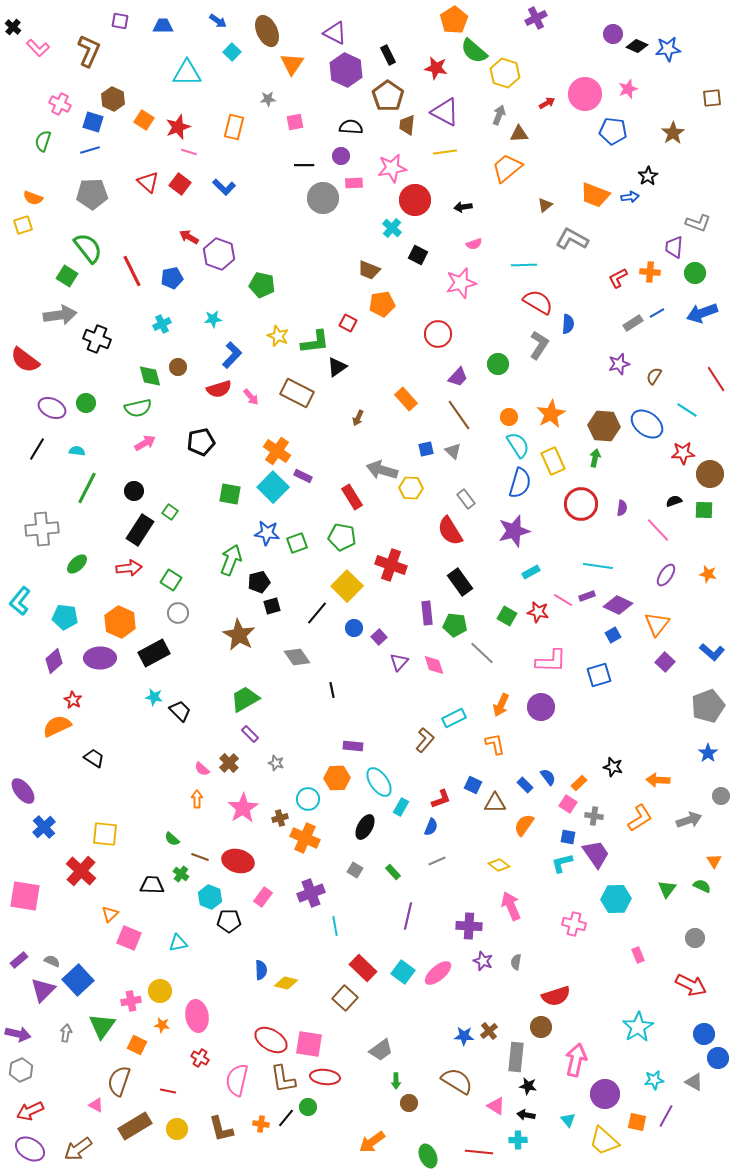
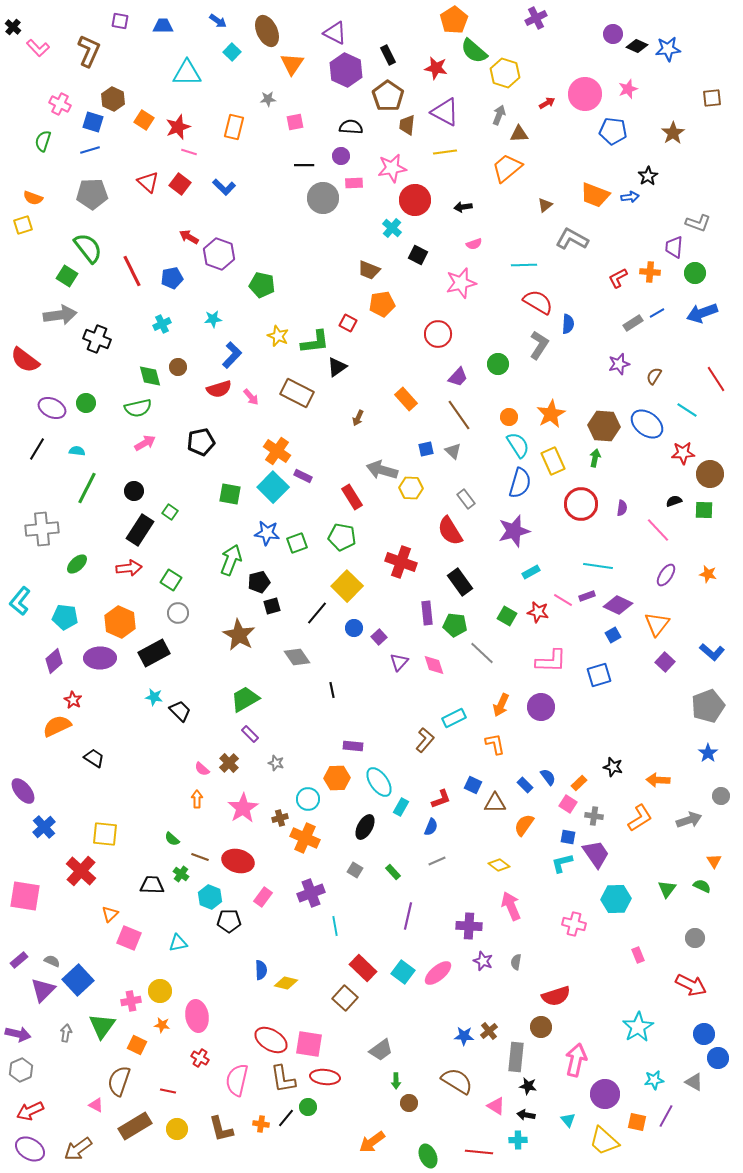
red cross at (391, 565): moved 10 px right, 3 px up
